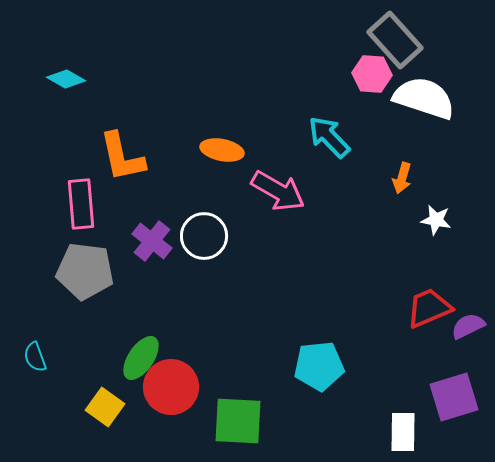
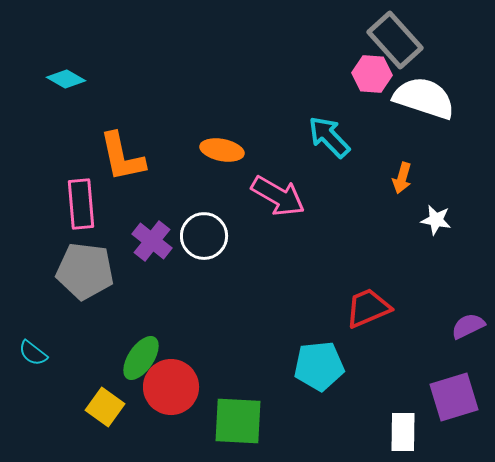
pink arrow: moved 5 px down
red trapezoid: moved 61 px left
cyan semicircle: moved 2 px left, 4 px up; rotated 32 degrees counterclockwise
